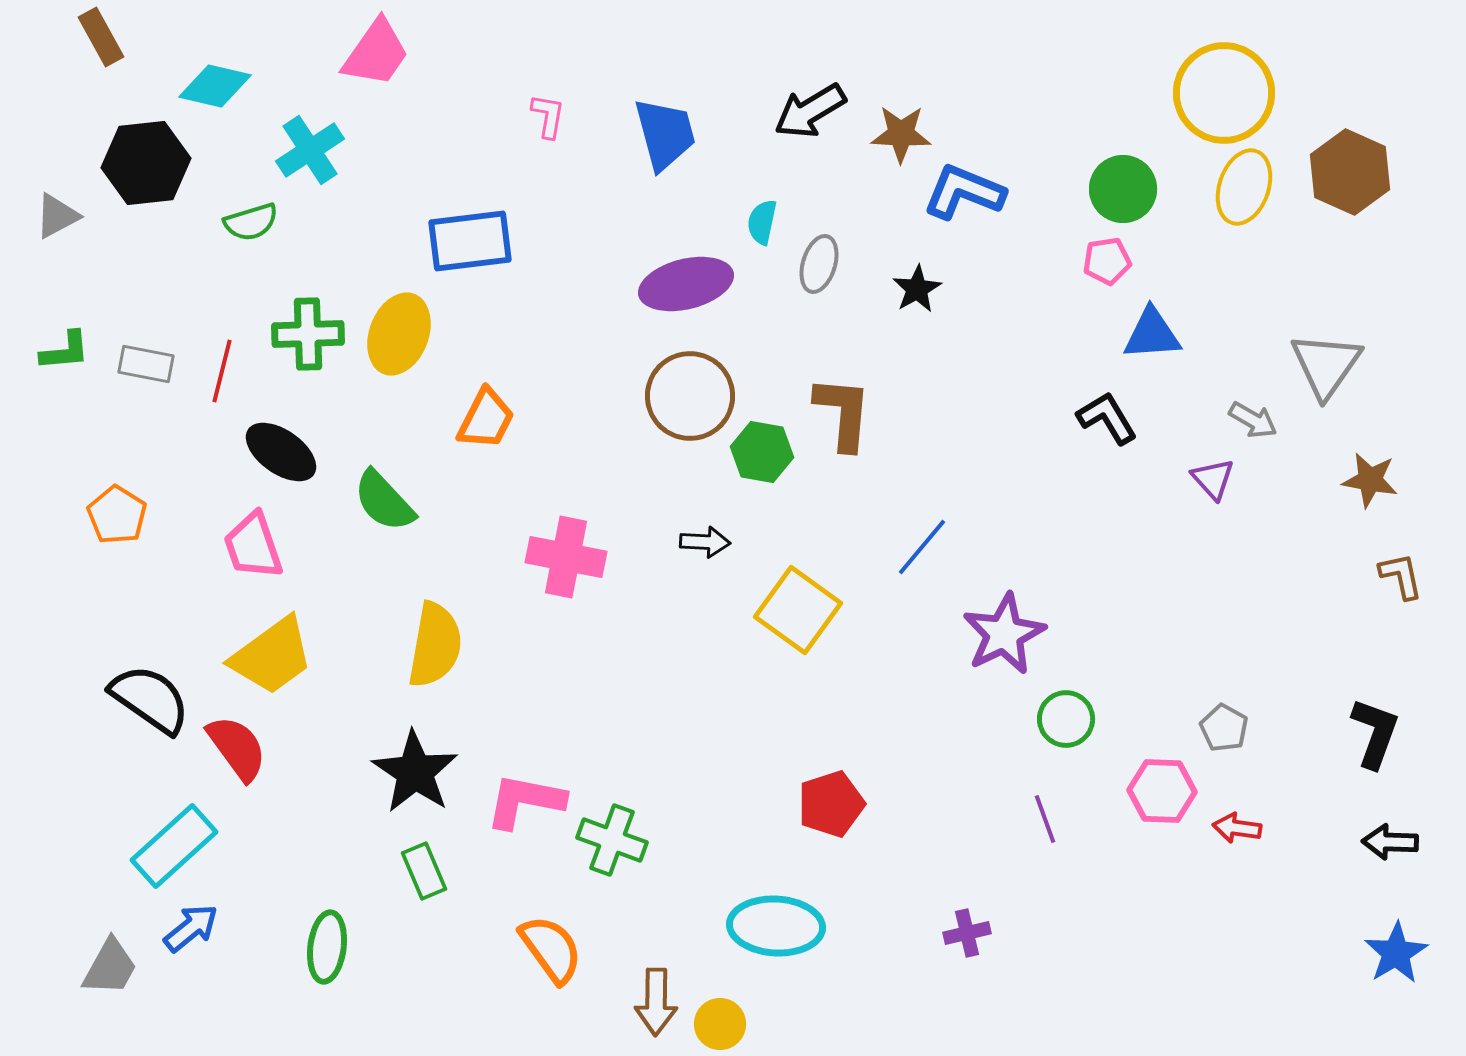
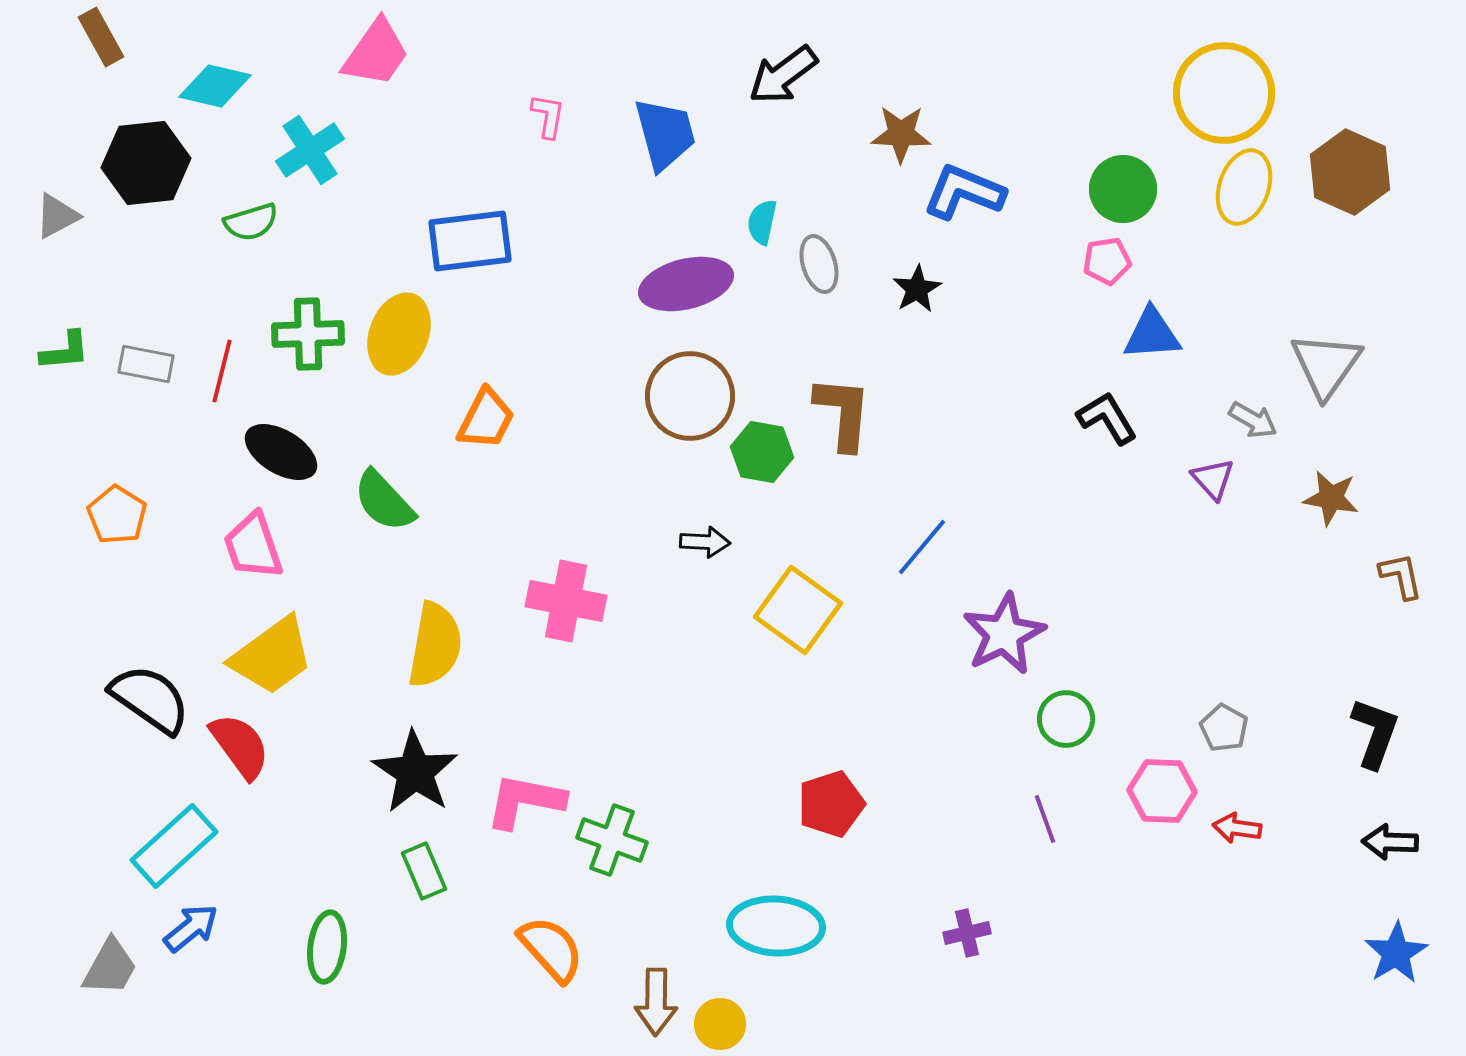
black arrow at (810, 111): moved 27 px left, 36 px up; rotated 6 degrees counterclockwise
gray ellipse at (819, 264): rotated 34 degrees counterclockwise
black ellipse at (281, 452): rotated 4 degrees counterclockwise
brown star at (1370, 480): moved 39 px left, 18 px down
pink cross at (566, 557): moved 44 px down
red semicircle at (237, 748): moved 3 px right, 2 px up
orange semicircle at (551, 949): rotated 6 degrees counterclockwise
